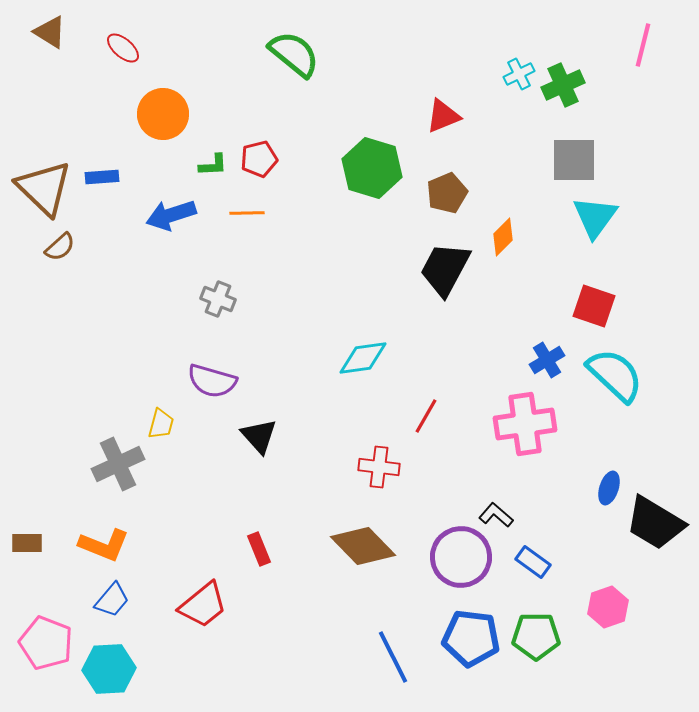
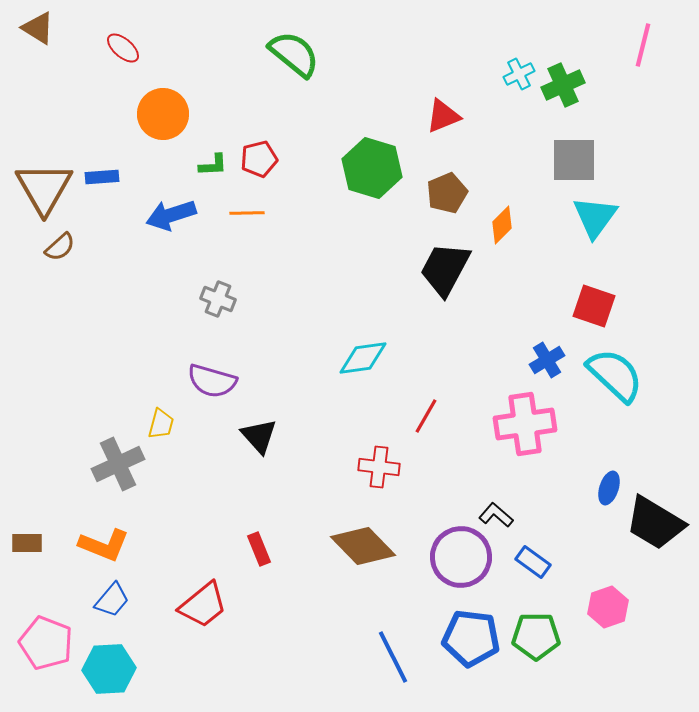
brown triangle at (50, 32): moved 12 px left, 4 px up
brown triangle at (44, 188): rotated 16 degrees clockwise
orange diamond at (503, 237): moved 1 px left, 12 px up
